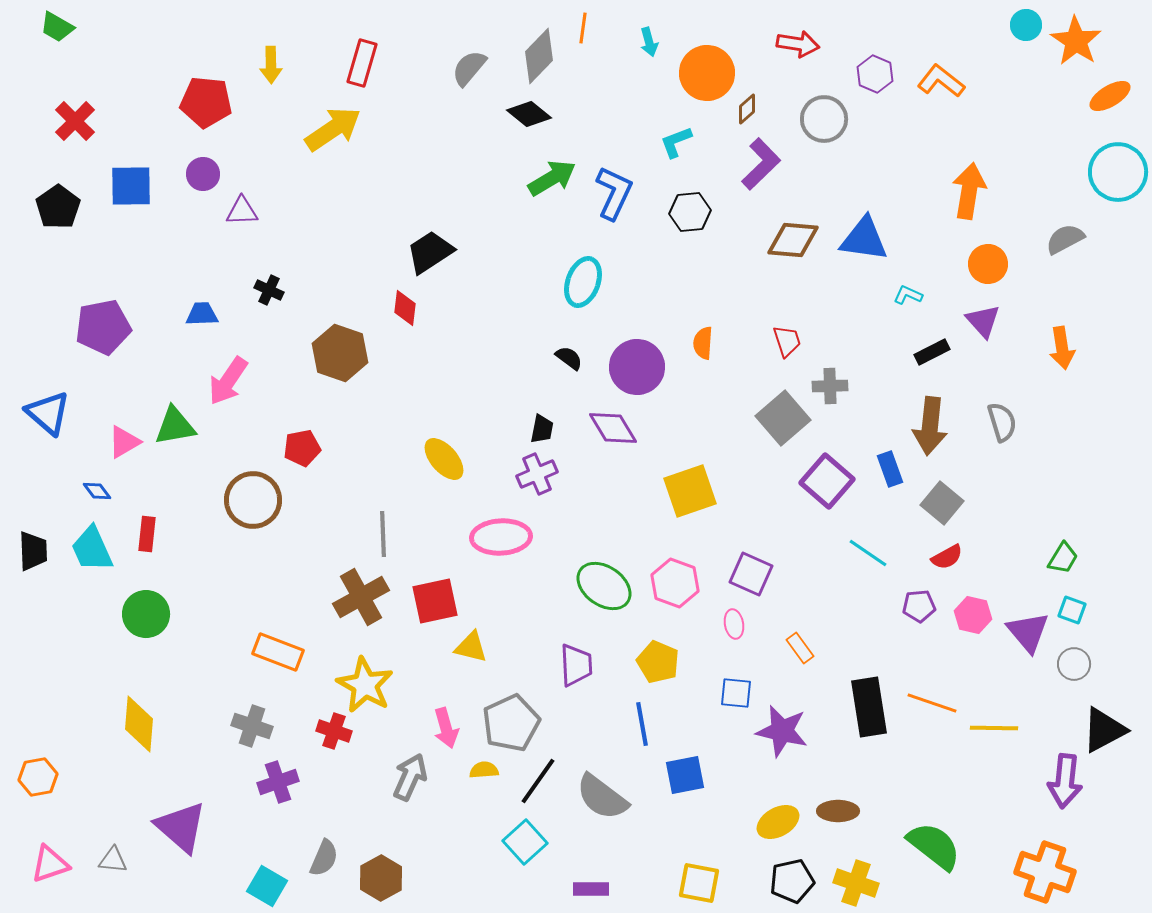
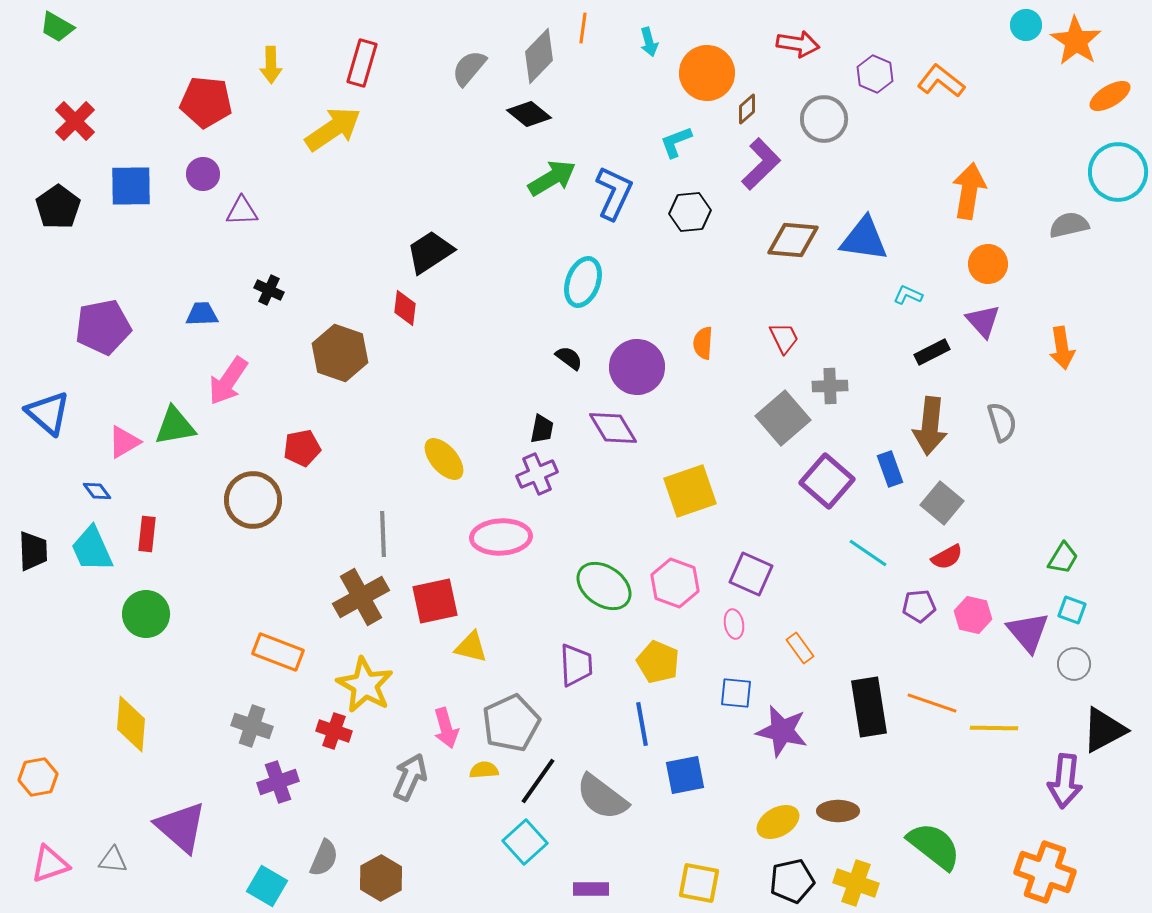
gray semicircle at (1065, 239): moved 4 px right, 14 px up; rotated 15 degrees clockwise
red trapezoid at (787, 341): moved 3 px left, 3 px up; rotated 8 degrees counterclockwise
yellow diamond at (139, 724): moved 8 px left
